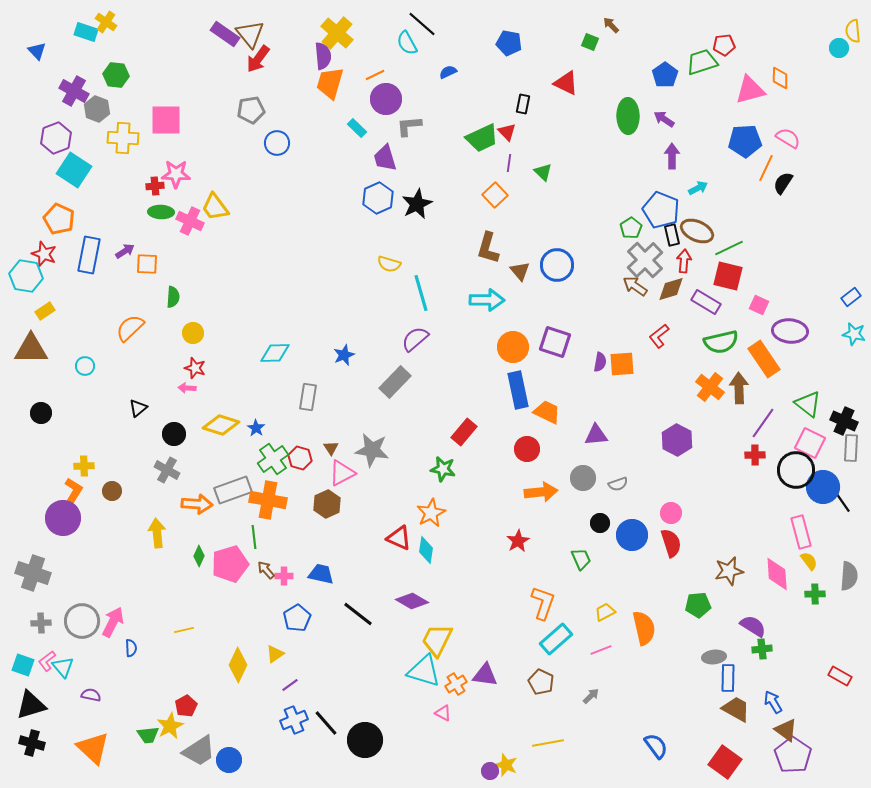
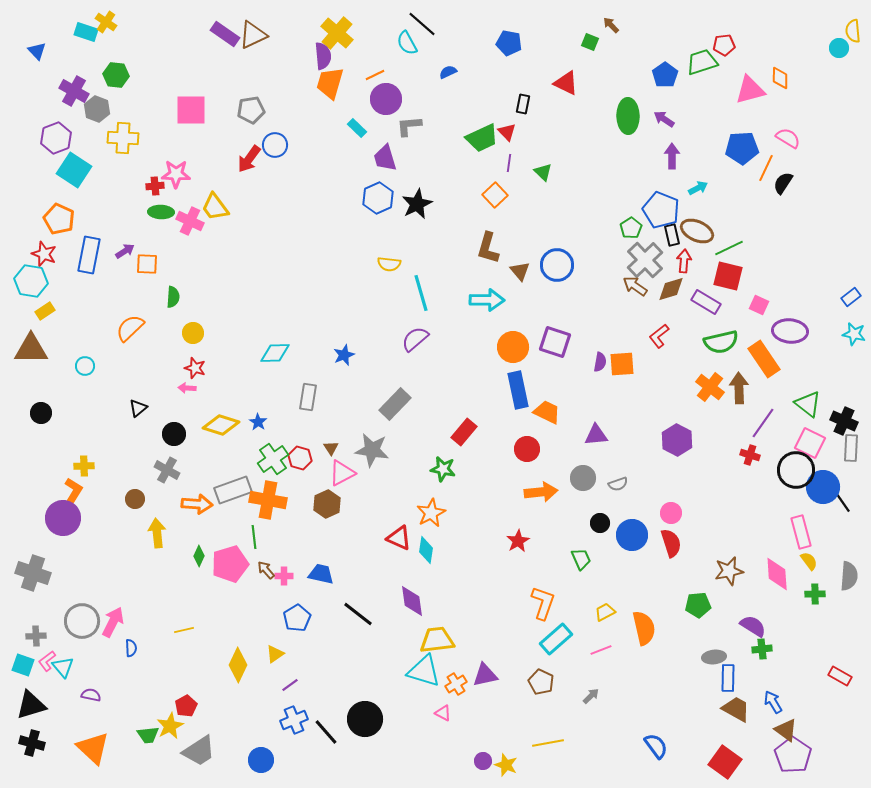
brown triangle at (250, 34): moved 3 px right, 1 px down; rotated 44 degrees clockwise
red arrow at (258, 59): moved 9 px left, 100 px down
pink square at (166, 120): moved 25 px right, 10 px up
blue pentagon at (745, 141): moved 3 px left, 7 px down
blue circle at (277, 143): moved 2 px left, 2 px down
yellow semicircle at (389, 264): rotated 10 degrees counterclockwise
cyan hexagon at (26, 276): moved 5 px right, 5 px down
gray rectangle at (395, 382): moved 22 px down
blue star at (256, 428): moved 2 px right, 6 px up
red cross at (755, 455): moved 5 px left; rotated 18 degrees clockwise
brown circle at (112, 491): moved 23 px right, 8 px down
purple diamond at (412, 601): rotated 52 degrees clockwise
gray cross at (41, 623): moved 5 px left, 13 px down
yellow trapezoid at (437, 640): rotated 57 degrees clockwise
purple triangle at (485, 675): rotated 20 degrees counterclockwise
black line at (326, 723): moved 9 px down
black circle at (365, 740): moved 21 px up
blue circle at (229, 760): moved 32 px right
purple circle at (490, 771): moved 7 px left, 10 px up
